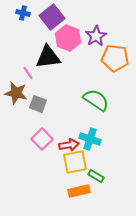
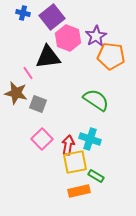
orange pentagon: moved 4 px left, 2 px up
red arrow: moved 1 px left; rotated 72 degrees counterclockwise
